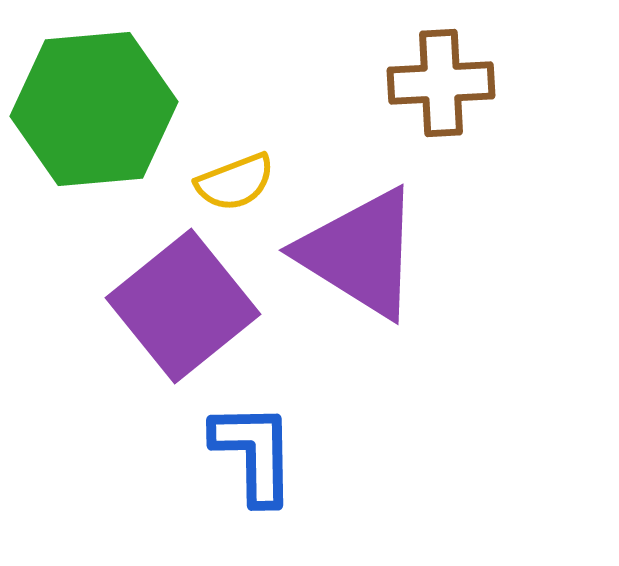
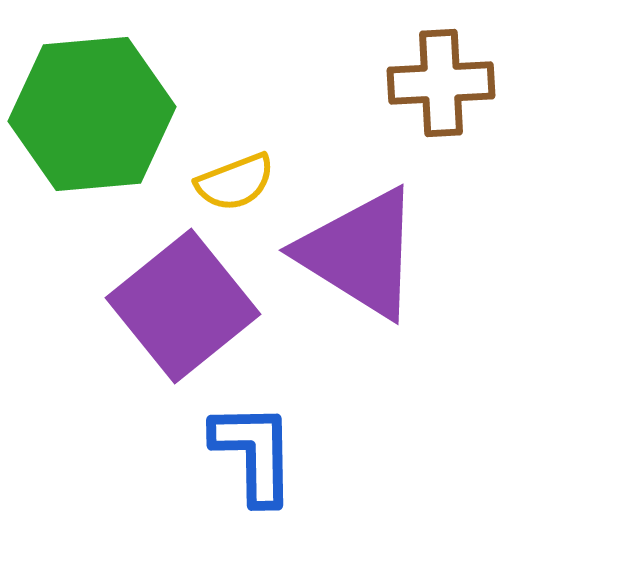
green hexagon: moved 2 px left, 5 px down
